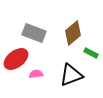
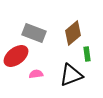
green rectangle: moved 4 px left, 1 px down; rotated 56 degrees clockwise
red ellipse: moved 3 px up
